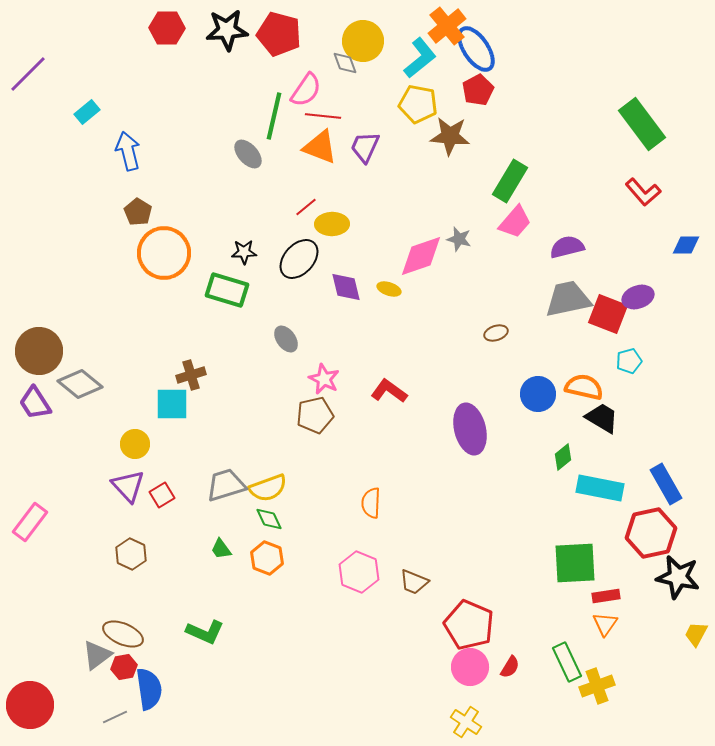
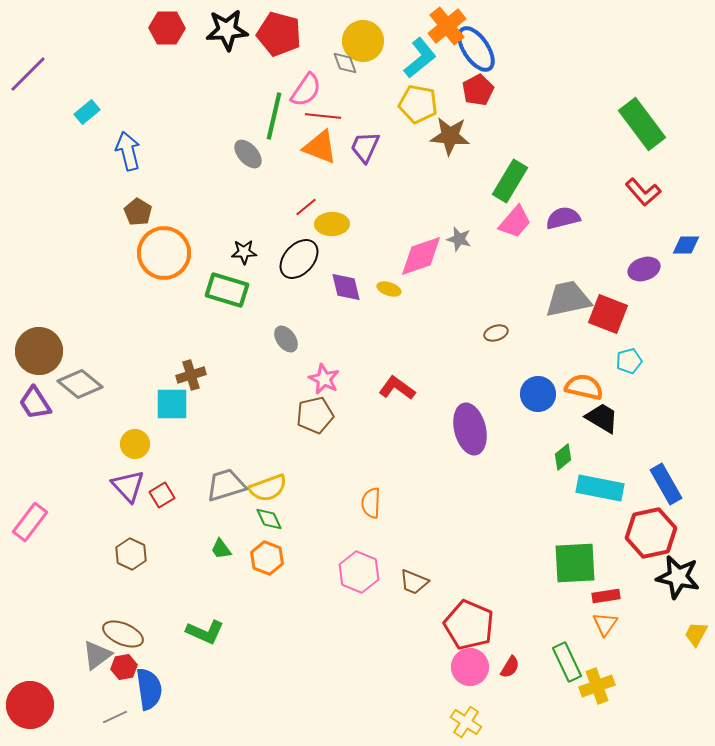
purple semicircle at (567, 247): moved 4 px left, 29 px up
purple ellipse at (638, 297): moved 6 px right, 28 px up
red L-shape at (389, 391): moved 8 px right, 3 px up
